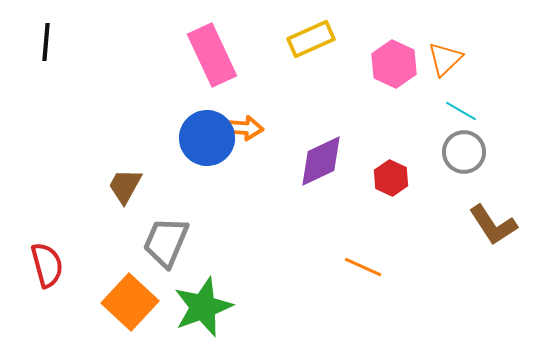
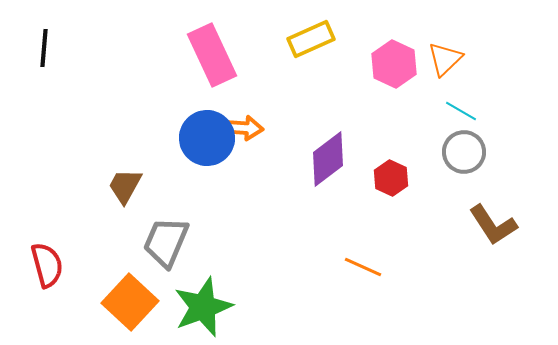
black line: moved 2 px left, 6 px down
purple diamond: moved 7 px right, 2 px up; rotated 12 degrees counterclockwise
